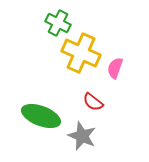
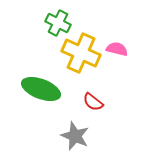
pink semicircle: moved 2 px right, 19 px up; rotated 85 degrees clockwise
green ellipse: moved 27 px up
gray star: moved 7 px left
